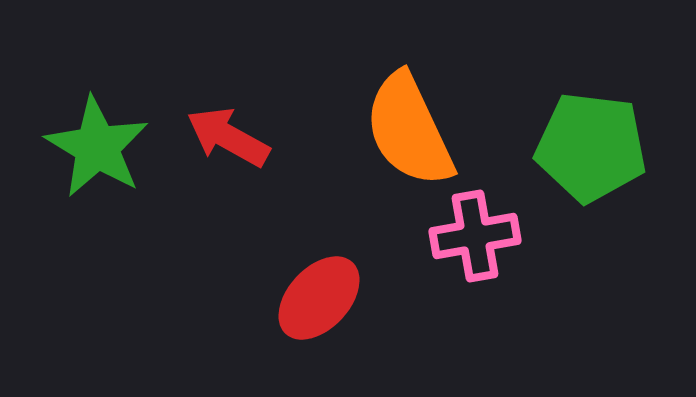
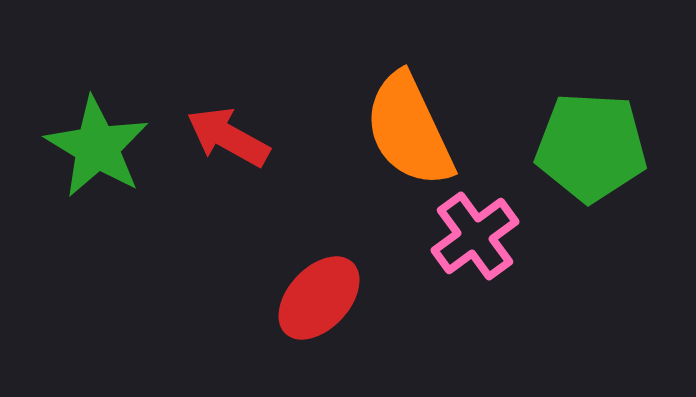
green pentagon: rotated 4 degrees counterclockwise
pink cross: rotated 26 degrees counterclockwise
